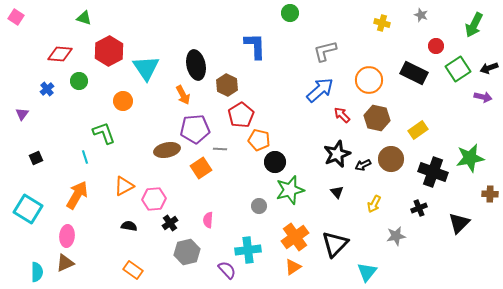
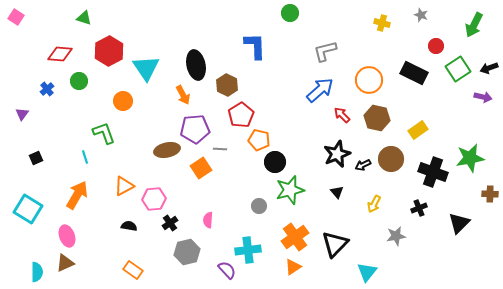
pink ellipse at (67, 236): rotated 25 degrees counterclockwise
